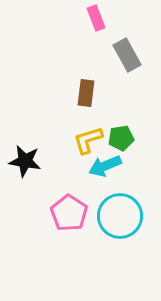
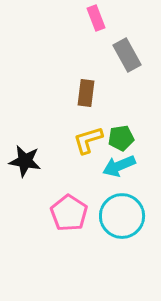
cyan arrow: moved 14 px right
cyan circle: moved 2 px right
